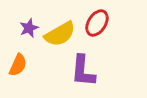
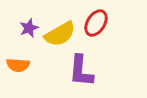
red ellipse: moved 1 px left
orange semicircle: rotated 70 degrees clockwise
purple L-shape: moved 2 px left
